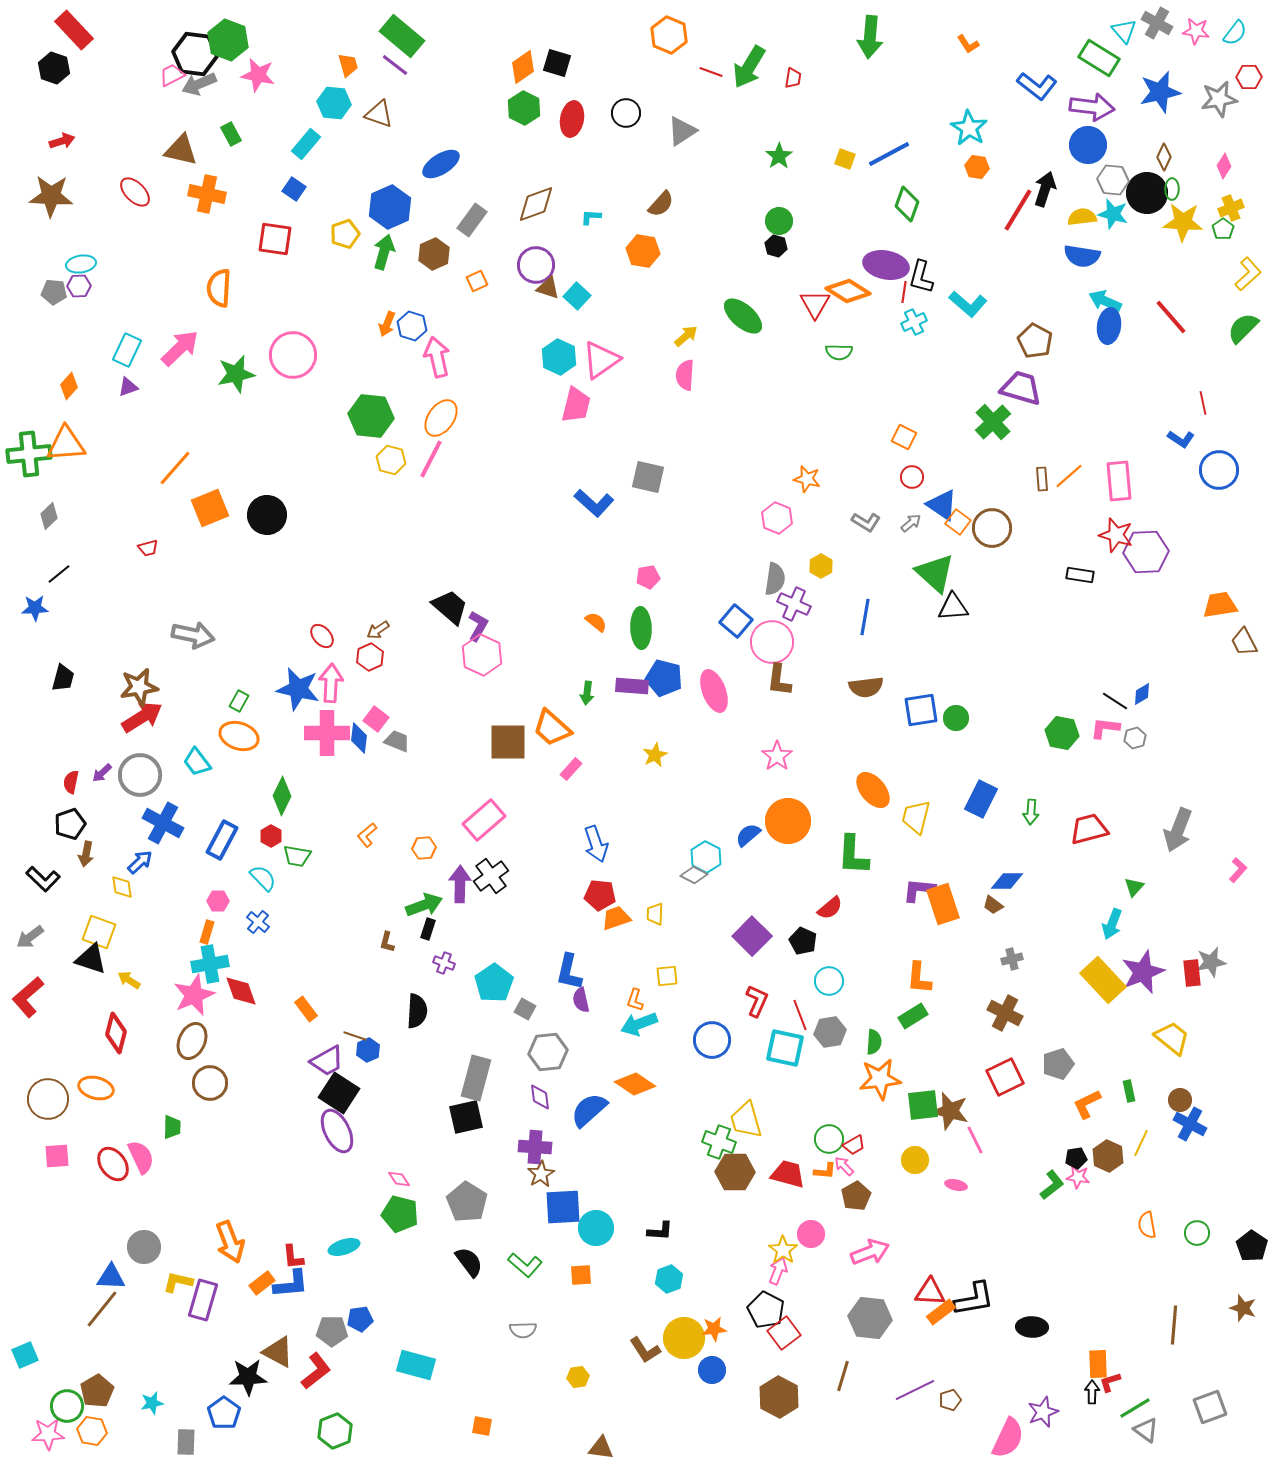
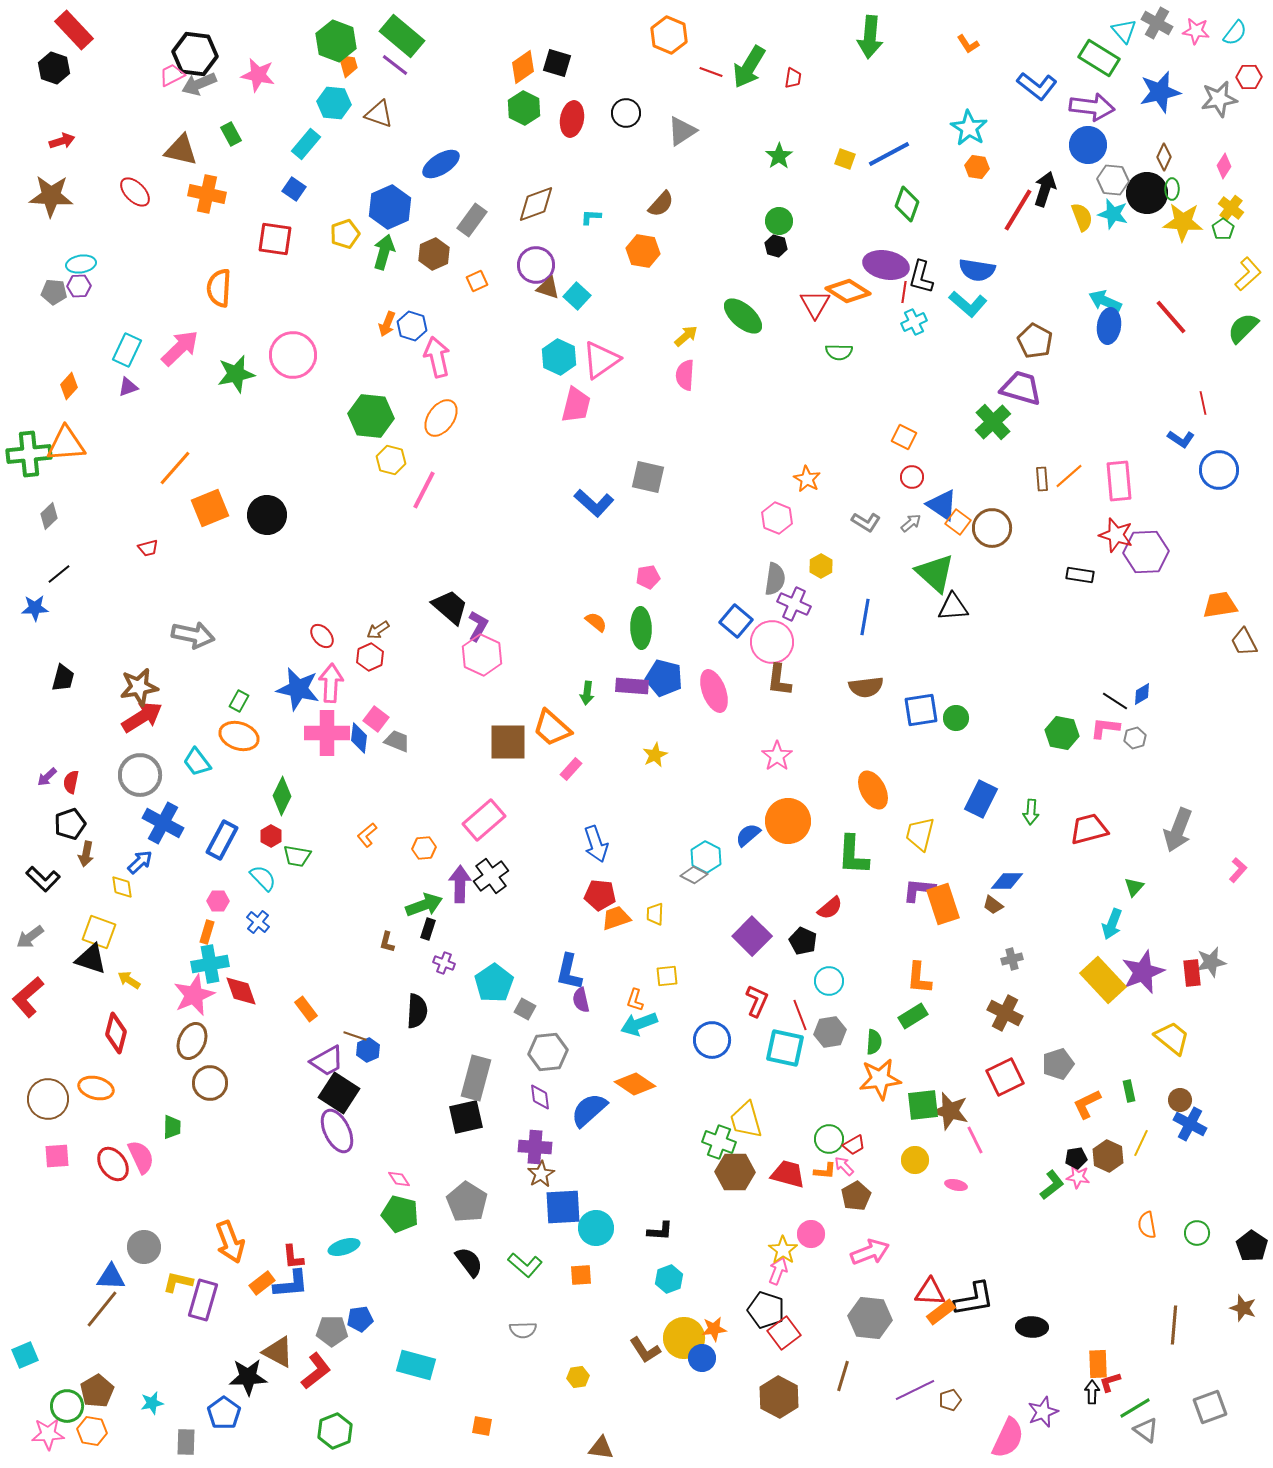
green hexagon at (228, 40): moved 108 px right, 1 px down
yellow cross at (1231, 208): rotated 30 degrees counterclockwise
yellow semicircle at (1082, 217): rotated 76 degrees clockwise
blue semicircle at (1082, 256): moved 105 px left, 14 px down
pink line at (431, 459): moved 7 px left, 31 px down
orange star at (807, 479): rotated 16 degrees clockwise
purple arrow at (102, 773): moved 55 px left, 4 px down
orange ellipse at (873, 790): rotated 12 degrees clockwise
yellow trapezoid at (916, 817): moved 4 px right, 17 px down
black pentagon at (766, 1310): rotated 9 degrees counterclockwise
blue circle at (712, 1370): moved 10 px left, 12 px up
